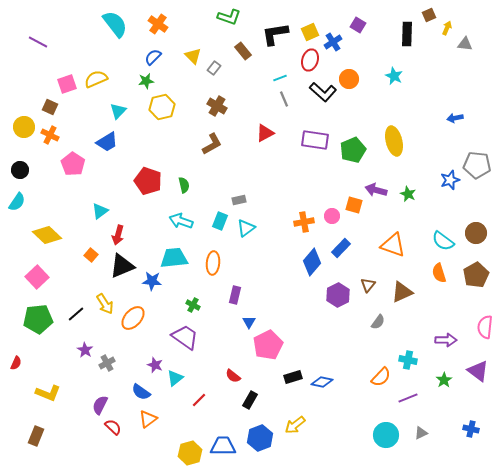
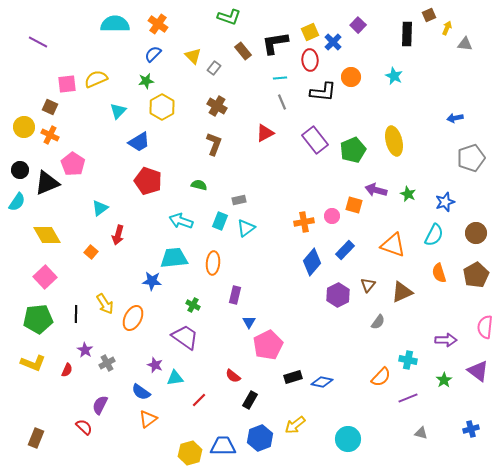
cyan semicircle at (115, 24): rotated 52 degrees counterclockwise
purple square at (358, 25): rotated 14 degrees clockwise
black L-shape at (275, 34): moved 9 px down
blue cross at (333, 42): rotated 12 degrees counterclockwise
blue semicircle at (153, 57): moved 3 px up
red ellipse at (310, 60): rotated 20 degrees counterclockwise
cyan line at (280, 78): rotated 16 degrees clockwise
orange circle at (349, 79): moved 2 px right, 2 px up
pink square at (67, 84): rotated 12 degrees clockwise
black L-shape at (323, 92): rotated 36 degrees counterclockwise
gray line at (284, 99): moved 2 px left, 3 px down
yellow hexagon at (162, 107): rotated 15 degrees counterclockwise
purple rectangle at (315, 140): rotated 44 degrees clockwise
blue trapezoid at (107, 142): moved 32 px right
brown L-shape at (212, 144): moved 2 px right; rotated 40 degrees counterclockwise
gray pentagon at (477, 165): moved 6 px left, 7 px up; rotated 24 degrees counterclockwise
blue star at (450, 180): moved 5 px left, 22 px down
green semicircle at (184, 185): moved 15 px right; rotated 63 degrees counterclockwise
cyan triangle at (100, 211): moved 3 px up
yellow diamond at (47, 235): rotated 16 degrees clockwise
cyan semicircle at (443, 241): moved 9 px left, 6 px up; rotated 100 degrees counterclockwise
blue rectangle at (341, 248): moved 4 px right, 2 px down
orange square at (91, 255): moved 3 px up
black triangle at (122, 266): moved 75 px left, 83 px up
pink square at (37, 277): moved 8 px right
black line at (76, 314): rotated 48 degrees counterclockwise
orange ellipse at (133, 318): rotated 15 degrees counterclockwise
red semicircle at (16, 363): moved 51 px right, 7 px down
cyan triangle at (175, 378): rotated 30 degrees clockwise
yellow L-shape at (48, 393): moved 15 px left, 30 px up
red semicircle at (113, 427): moved 29 px left
blue cross at (471, 429): rotated 28 degrees counterclockwise
gray triangle at (421, 433): rotated 40 degrees clockwise
cyan circle at (386, 435): moved 38 px left, 4 px down
brown rectangle at (36, 436): moved 2 px down
